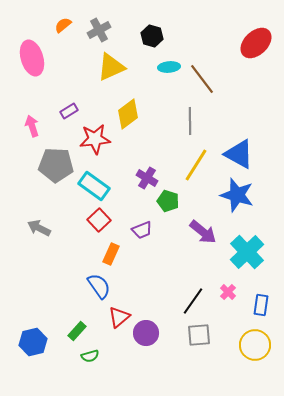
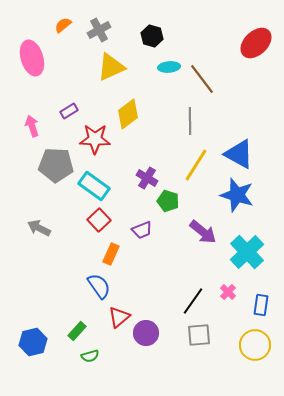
red star: rotated 8 degrees clockwise
